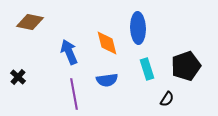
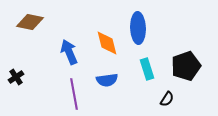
black cross: moved 2 px left; rotated 14 degrees clockwise
